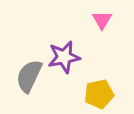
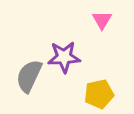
purple star: rotated 8 degrees clockwise
